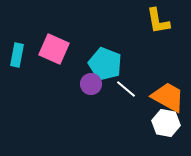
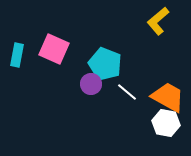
yellow L-shape: rotated 60 degrees clockwise
white line: moved 1 px right, 3 px down
